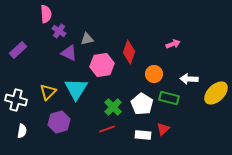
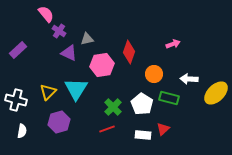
pink semicircle: rotated 36 degrees counterclockwise
